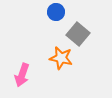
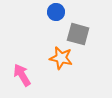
gray square: rotated 25 degrees counterclockwise
pink arrow: rotated 130 degrees clockwise
